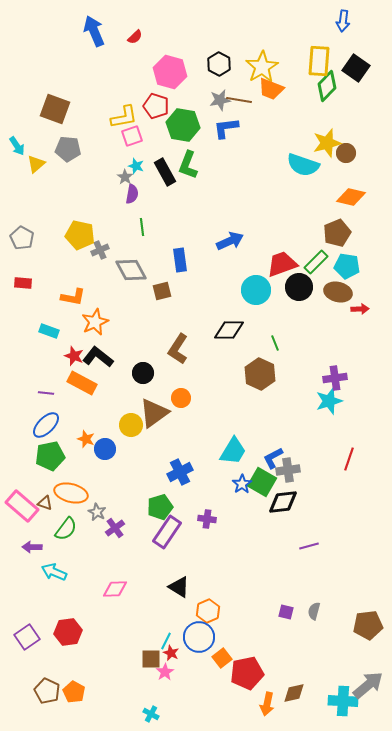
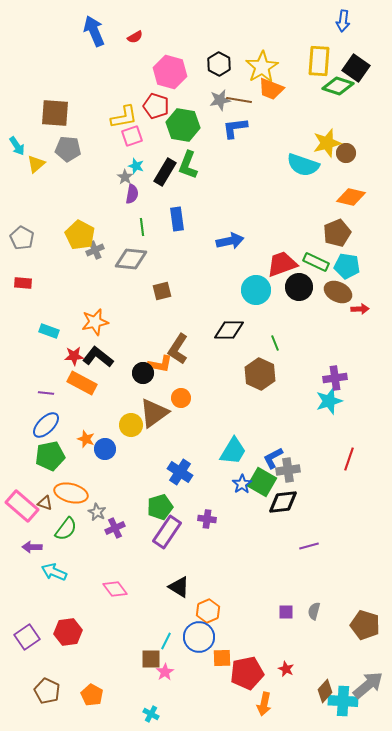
red semicircle at (135, 37): rotated 14 degrees clockwise
green diamond at (327, 86): moved 11 px right; rotated 64 degrees clockwise
brown square at (55, 109): moved 4 px down; rotated 16 degrees counterclockwise
blue L-shape at (226, 128): moved 9 px right
black rectangle at (165, 172): rotated 60 degrees clockwise
yellow pentagon at (80, 235): rotated 16 degrees clockwise
blue arrow at (230, 241): rotated 12 degrees clockwise
gray cross at (100, 250): moved 5 px left
blue rectangle at (180, 260): moved 3 px left, 41 px up
green rectangle at (316, 262): rotated 70 degrees clockwise
gray diamond at (131, 270): moved 11 px up; rotated 56 degrees counterclockwise
brown ellipse at (338, 292): rotated 12 degrees clockwise
orange L-shape at (73, 297): moved 87 px right, 67 px down
orange star at (95, 322): rotated 12 degrees clockwise
red star at (74, 356): rotated 24 degrees counterclockwise
blue cross at (180, 472): rotated 30 degrees counterclockwise
purple cross at (115, 528): rotated 12 degrees clockwise
pink diamond at (115, 589): rotated 55 degrees clockwise
purple square at (286, 612): rotated 14 degrees counterclockwise
brown pentagon at (368, 625): moved 3 px left; rotated 24 degrees clockwise
red star at (171, 653): moved 115 px right, 16 px down
orange square at (222, 658): rotated 36 degrees clockwise
orange pentagon at (74, 692): moved 18 px right, 3 px down
brown diamond at (294, 693): moved 31 px right, 2 px up; rotated 35 degrees counterclockwise
orange arrow at (267, 704): moved 3 px left
